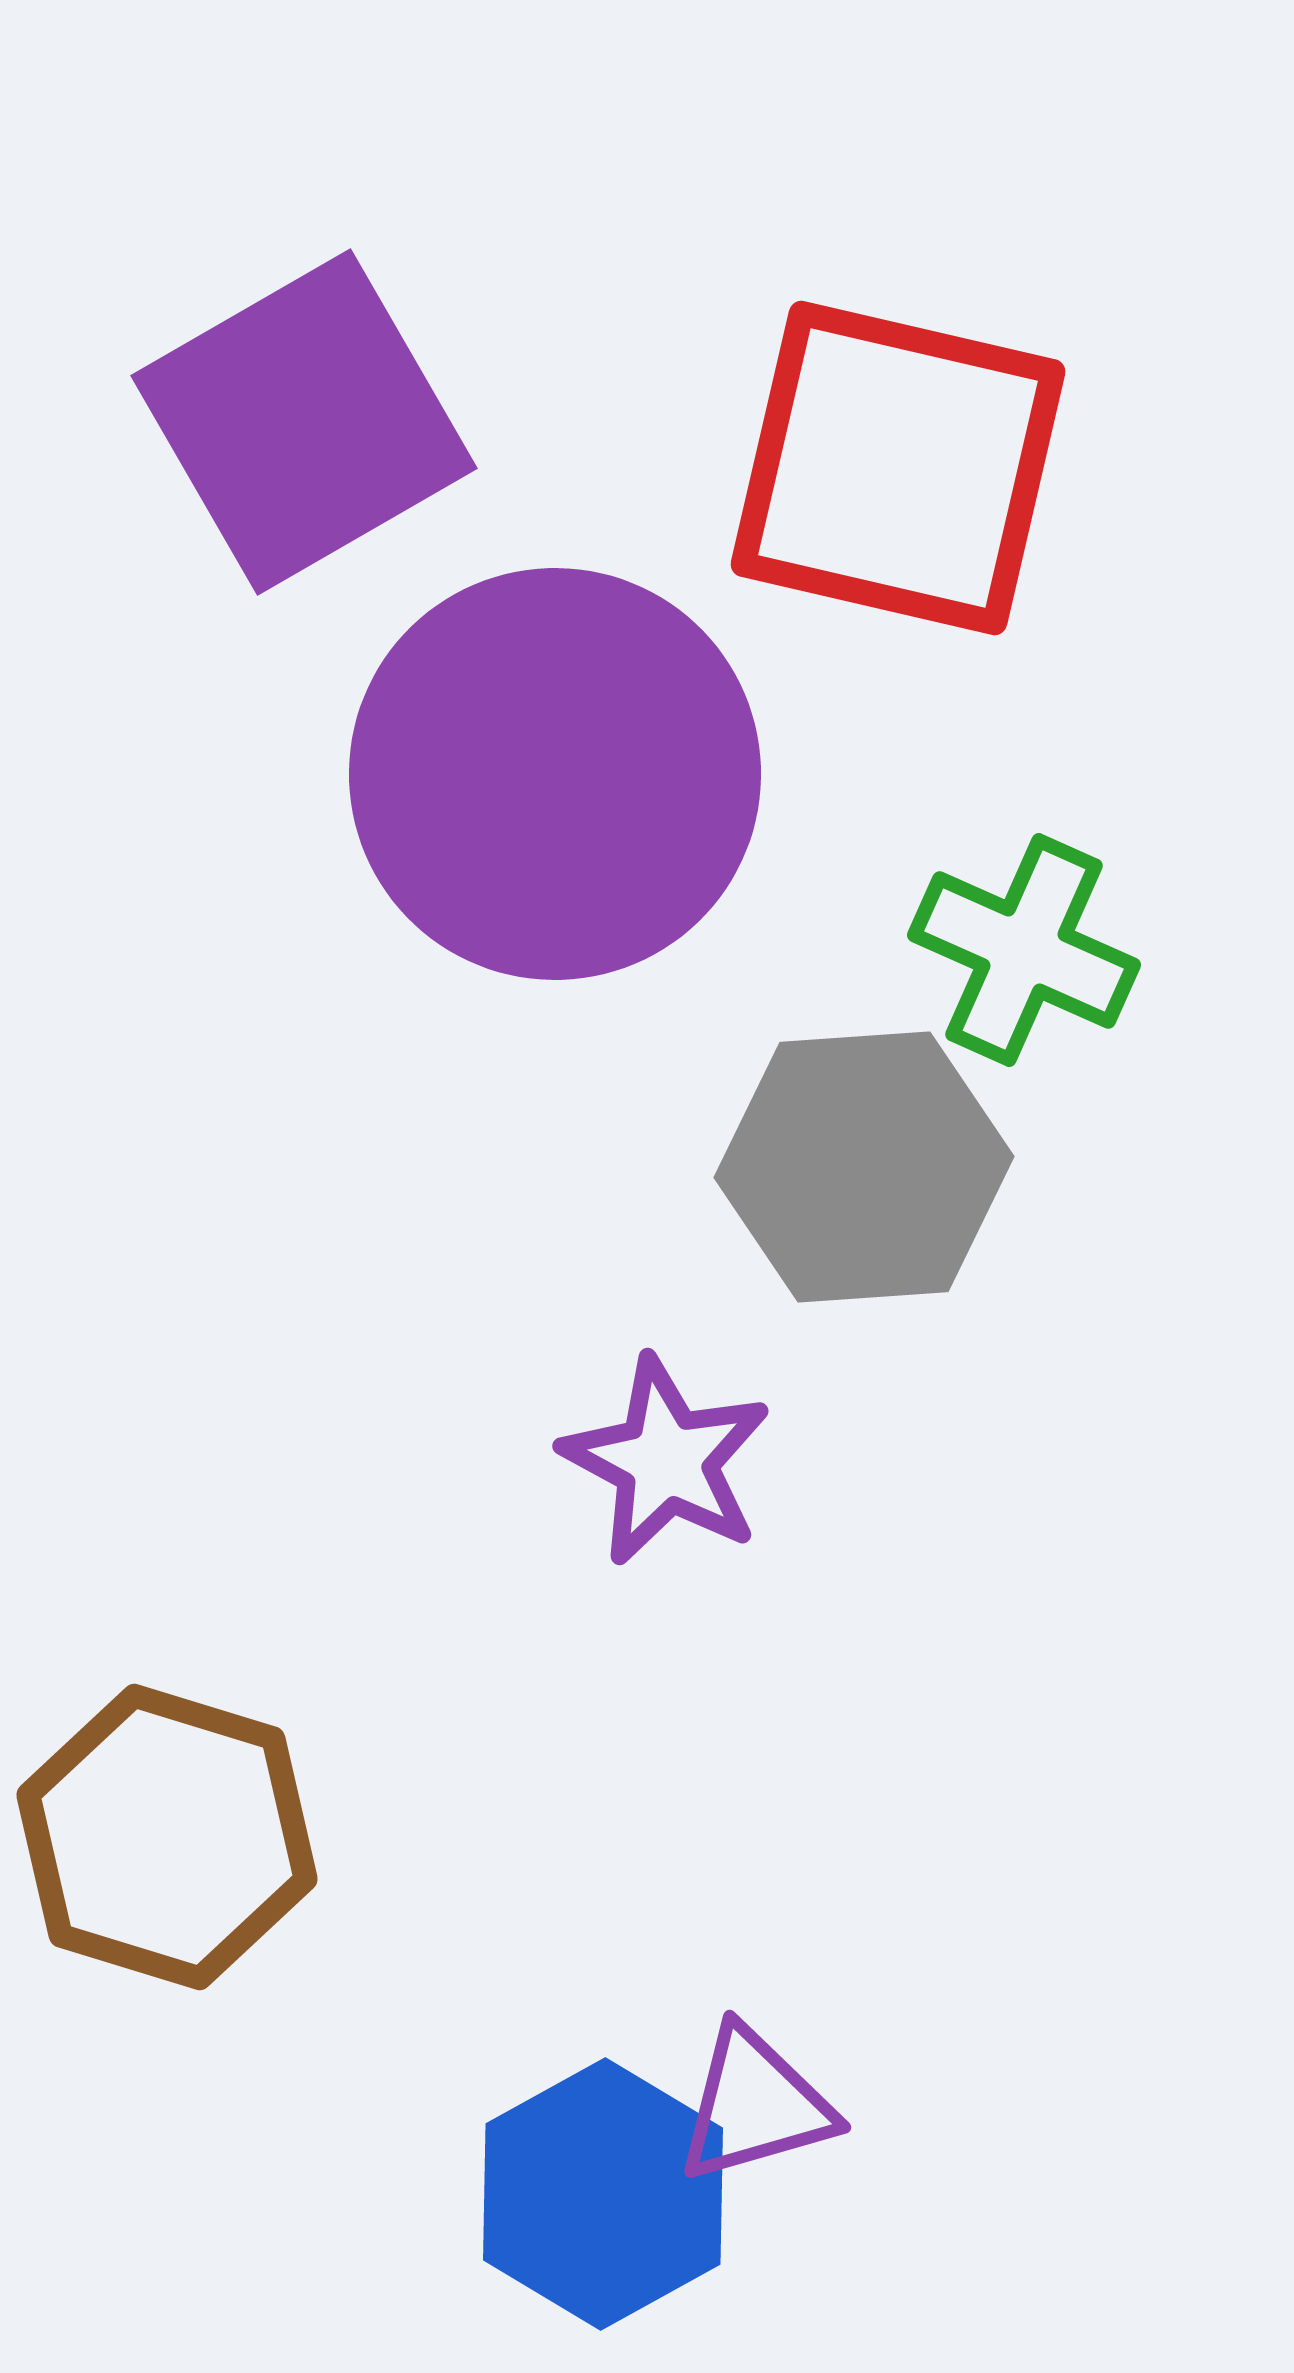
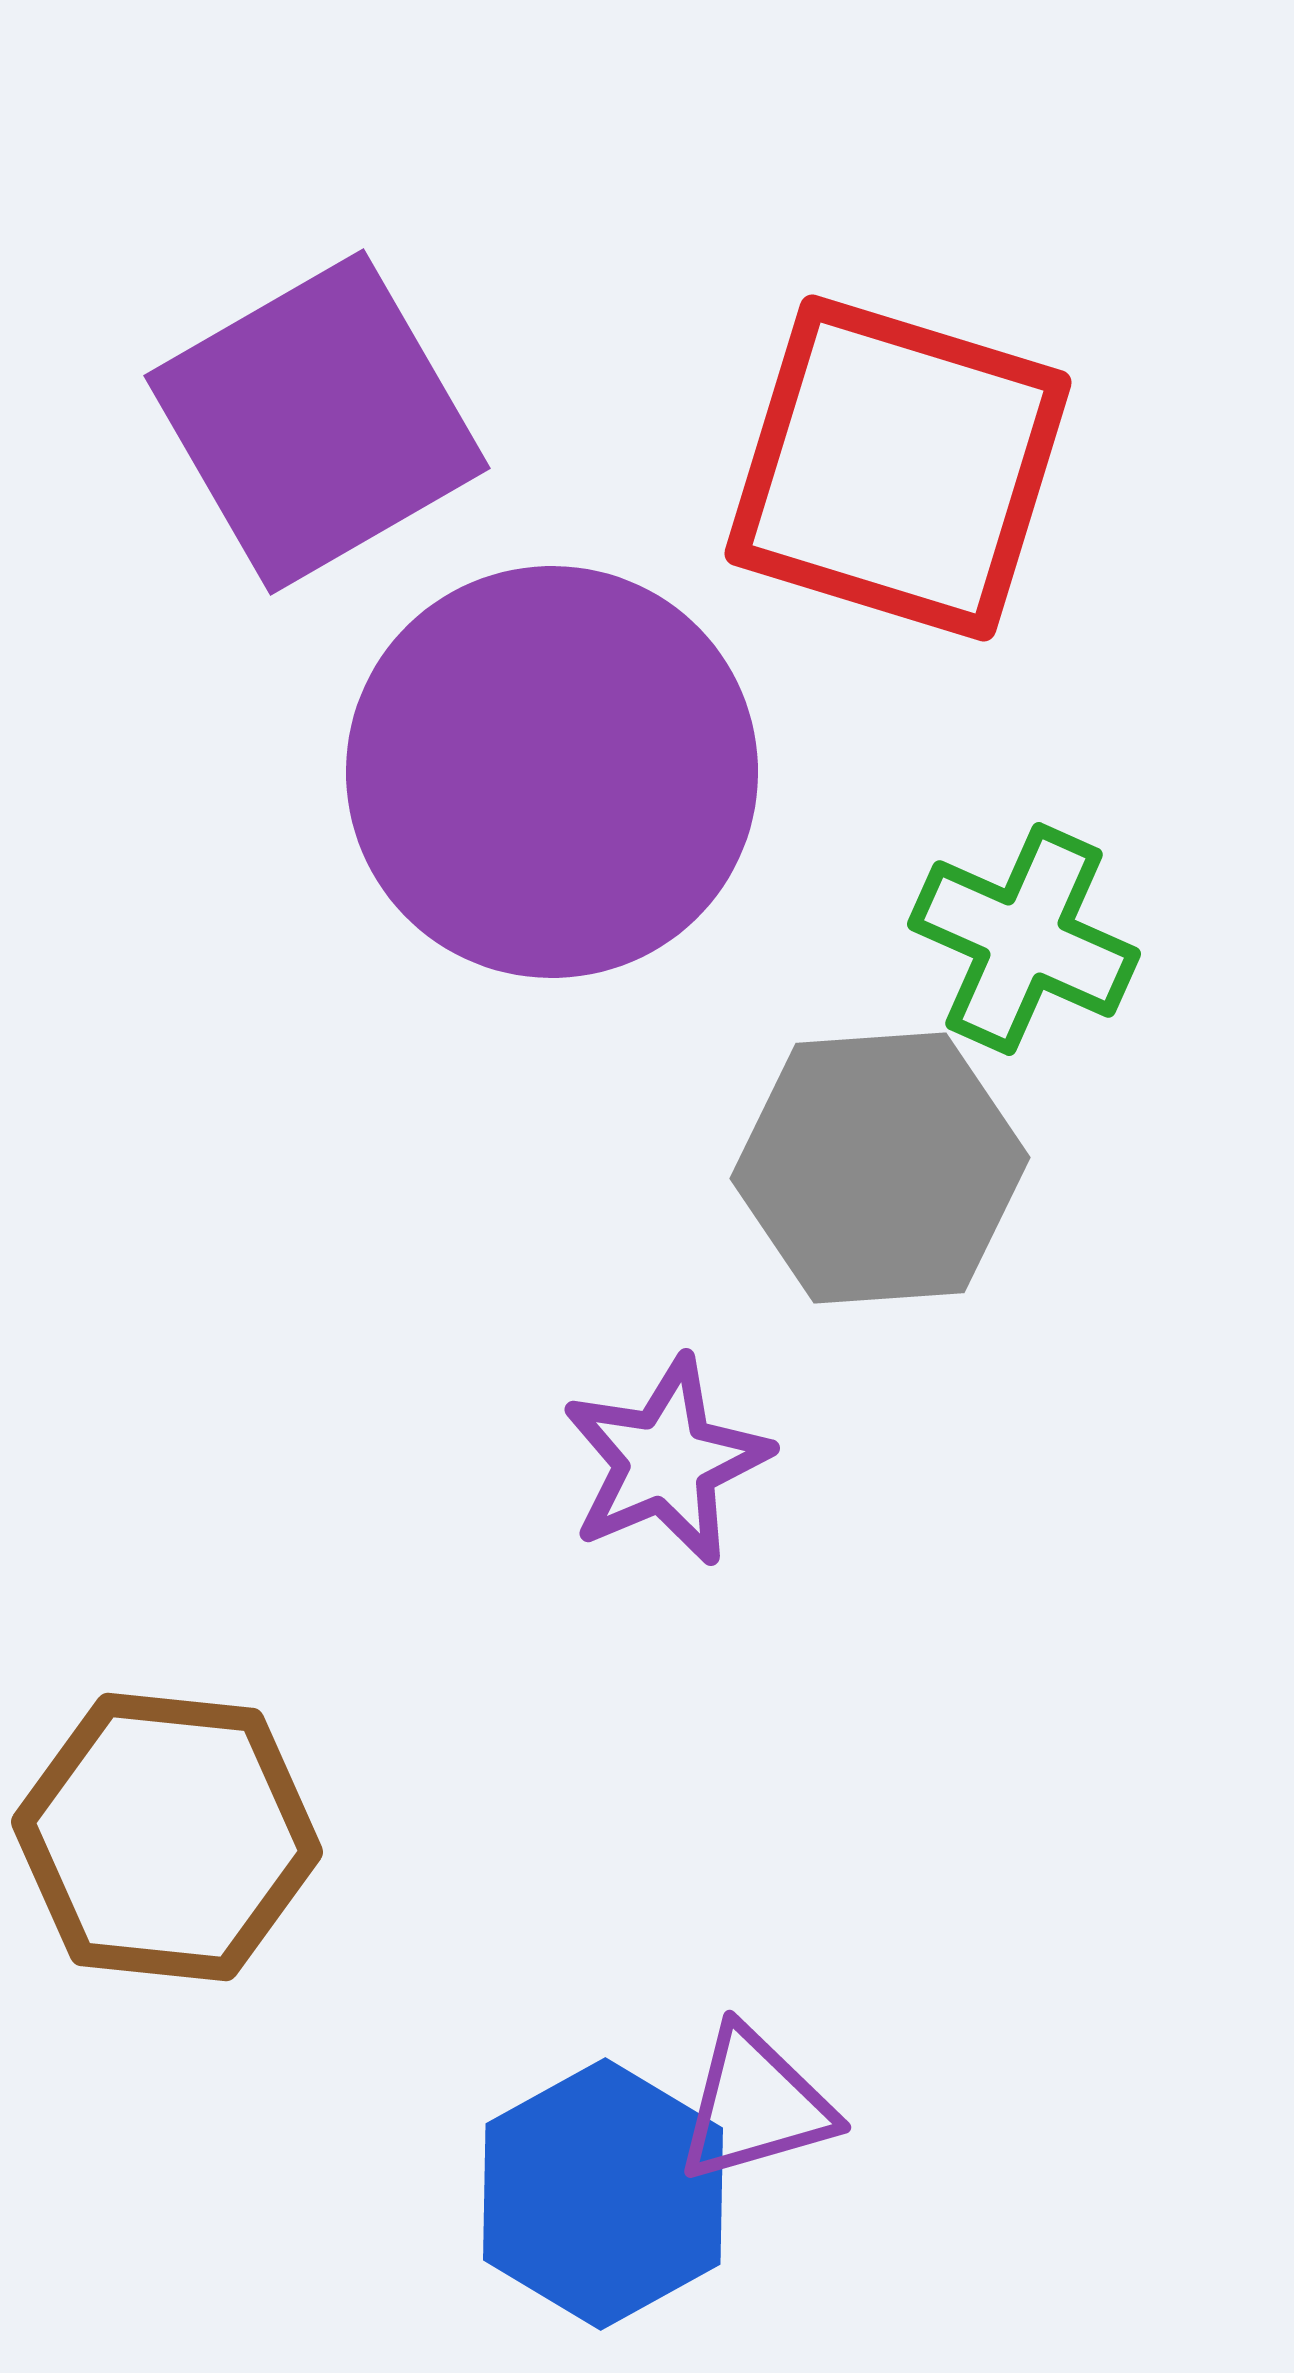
purple square: moved 13 px right
red square: rotated 4 degrees clockwise
purple circle: moved 3 px left, 2 px up
green cross: moved 11 px up
gray hexagon: moved 16 px right, 1 px down
purple star: rotated 21 degrees clockwise
brown hexagon: rotated 11 degrees counterclockwise
